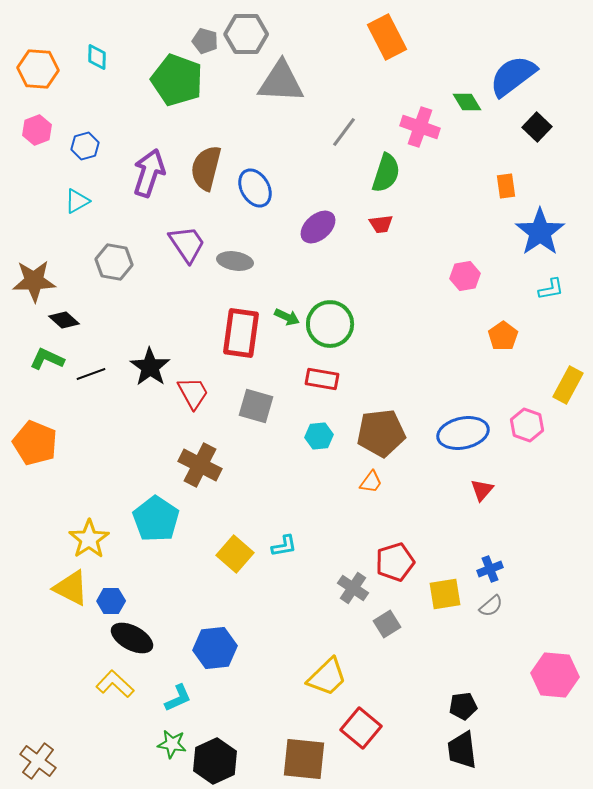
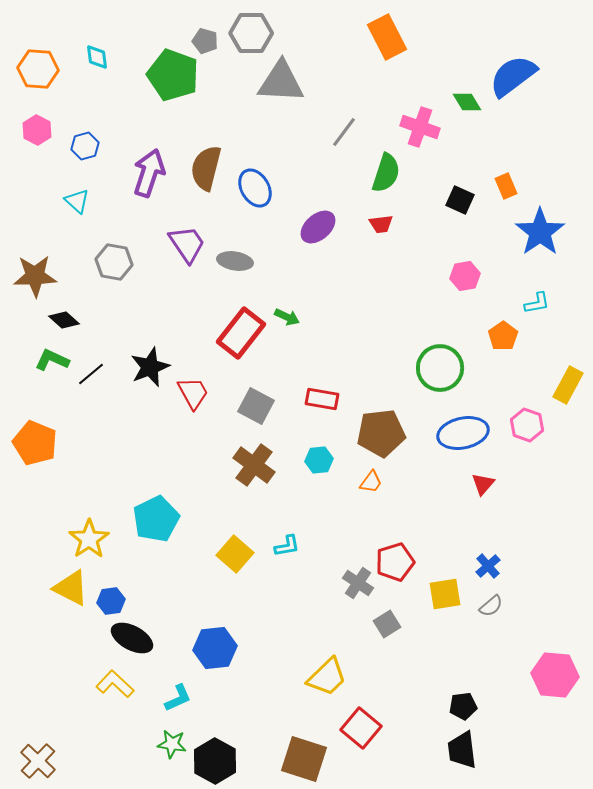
gray hexagon at (246, 34): moved 5 px right, 1 px up
cyan diamond at (97, 57): rotated 8 degrees counterclockwise
green pentagon at (177, 80): moved 4 px left, 5 px up
black square at (537, 127): moved 77 px left, 73 px down; rotated 20 degrees counterclockwise
pink hexagon at (37, 130): rotated 12 degrees counterclockwise
orange rectangle at (506, 186): rotated 15 degrees counterclockwise
cyan triangle at (77, 201): rotated 48 degrees counterclockwise
brown star at (34, 281): moved 1 px right, 5 px up
cyan L-shape at (551, 289): moved 14 px left, 14 px down
green circle at (330, 324): moved 110 px right, 44 px down
red rectangle at (241, 333): rotated 30 degrees clockwise
green L-shape at (47, 359): moved 5 px right, 1 px down
black star at (150, 367): rotated 15 degrees clockwise
black line at (91, 374): rotated 20 degrees counterclockwise
red rectangle at (322, 379): moved 20 px down
gray square at (256, 406): rotated 12 degrees clockwise
cyan hexagon at (319, 436): moved 24 px down
brown cross at (200, 465): moved 54 px right; rotated 9 degrees clockwise
red triangle at (482, 490): moved 1 px right, 6 px up
cyan pentagon at (156, 519): rotated 12 degrees clockwise
cyan L-shape at (284, 546): moved 3 px right
blue cross at (490, 569): moved 2 px left, 3 px up; rotated 20 degrees counterclockwise
gray cross at (353, 588): moved 5 px right, 5 px up
blue hexagon at (111, 601): rotated 8 degrees counterclockwise
brown square at (304, 759): rotated 12 degrees clockwise
brown cross at (38, 761): rotated 6 degrees clockwise
black hexagon at (215, 761): rotated 6 degrees counterclockwise
